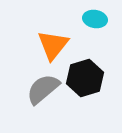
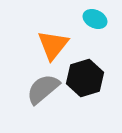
cyan ellipse: rotated 15 degrees clockwise
